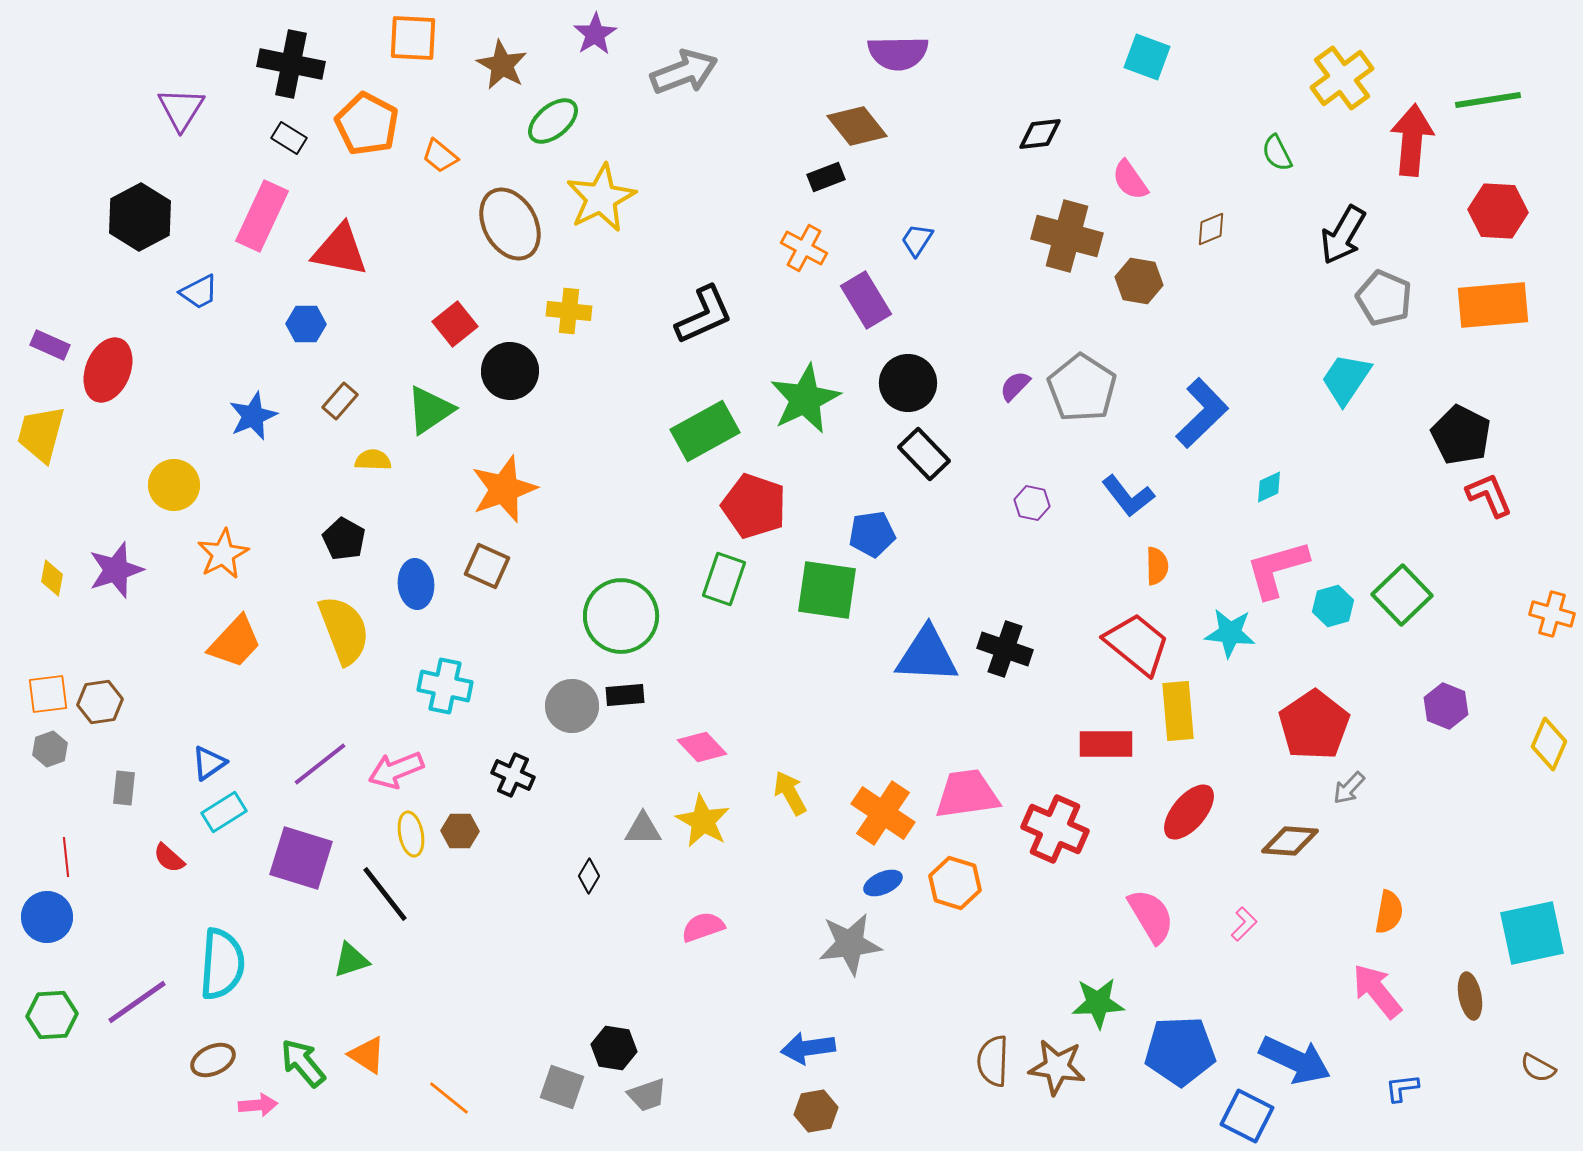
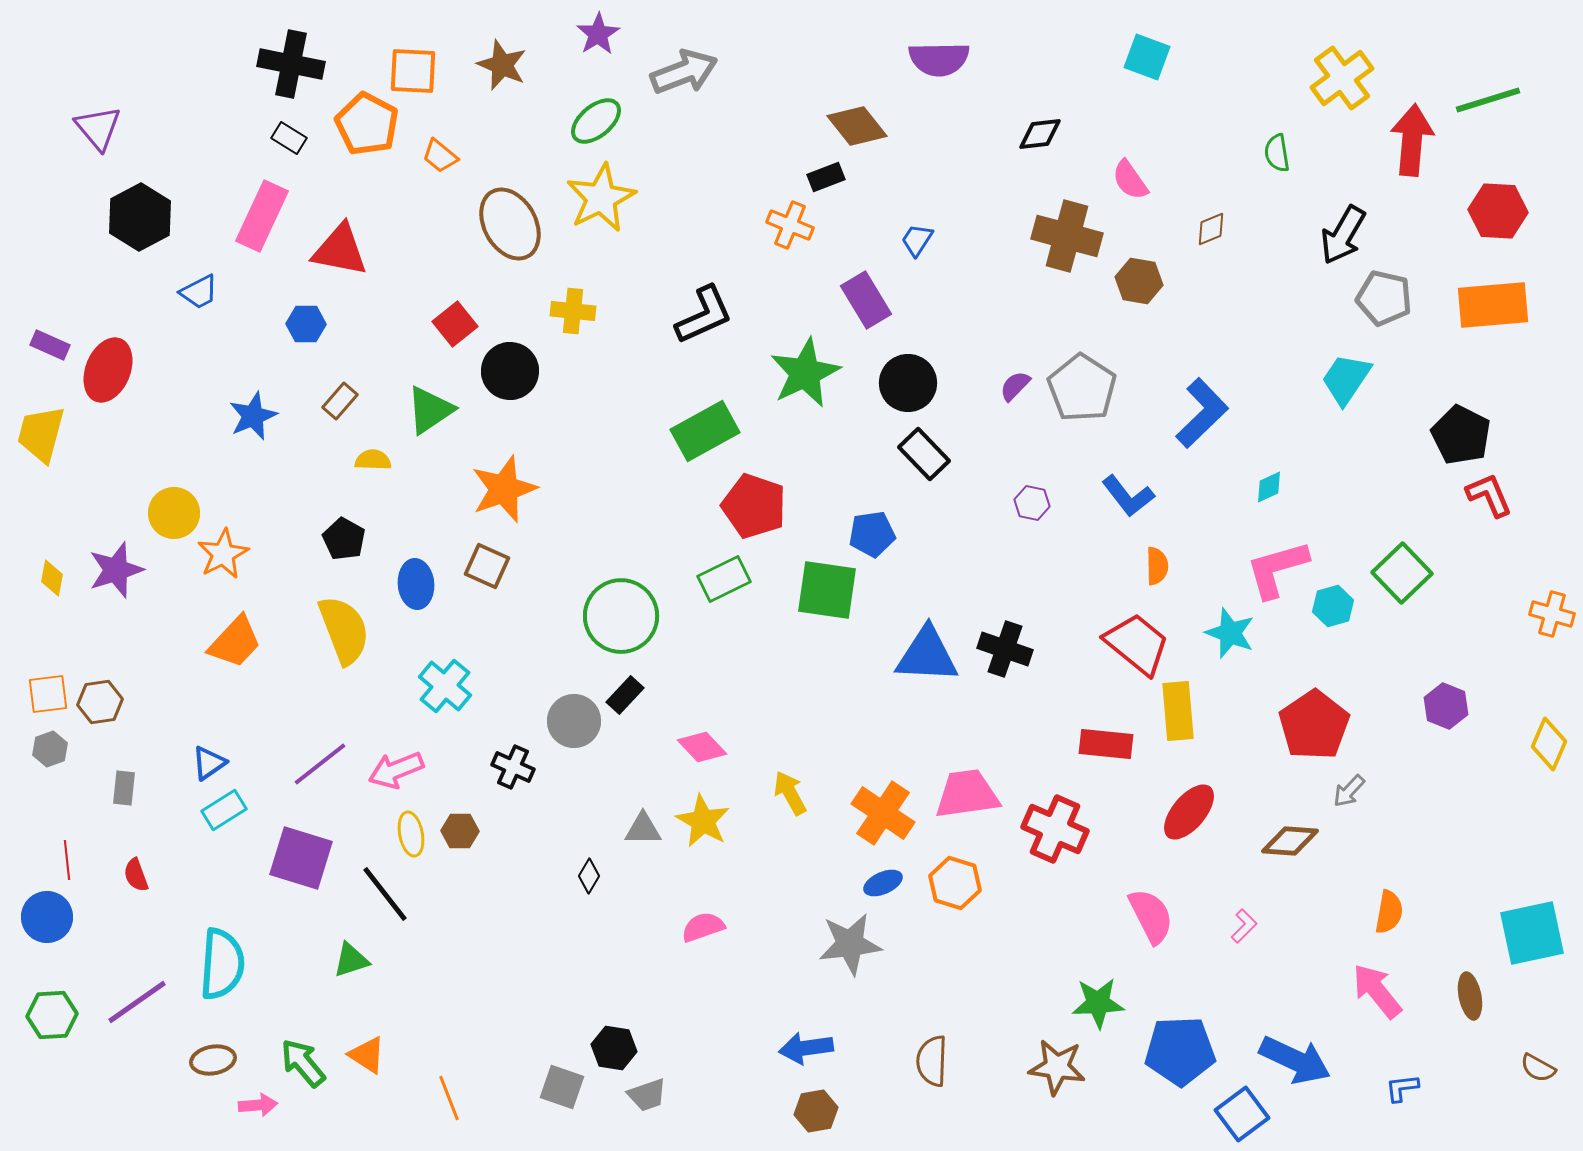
purple star at (595, 34): moved 3 px right
orange square at (413, 38): moved 33 px down
purple semicircle at (898, 53): moved 41 px right, 6 px down
brown star at (502, 65): rotated 6 degrees counterclockwise
green line at (1488, 100): rotated 8 degrees counterclockwise
purple triangle at (181, 109): moved 83 px left, 19 px down; rotated 12 degrees counterclockwise
green ellipse at (553, 121): moved 43 px right
green semicircle at (1277, 153): rotated 18 degrees clockwise
orange cross at (804, 248): moved 14 px left, 23 px up; rotated 6 degrees counterclockwise
gray pentagon at (1384, 298): rotated 10 degrees counterclockwise
yellow cross at (569, 311): moved 4 px right
green star at (805, 399): moved 26 px up
yellow circle at (174, 485): moved 28 px down
green rectangle at (724, 579): rotated 45 degrees clockwise
green square at (1402, 595): moved 22 px up
cyan star at (1230, 633): rotated 15 degrees clockwise
cyan cross at (445, 686): rotated 28 degrees clockwise
black rectangle at (625, 695): rotated 42 degrees counterclockwise
gray circle at (572, 706): moved 2 px right, 15 px down
red rectangle at (1106, 744): rotated 6 degrees clockwise
black cross at (513, 775): moved 8 px up
gray arrow at (1349, 788): moved 3 px down
cyan rectangle at (224, 812): moved 2 px up
red line at (66, 857): moved 1 px right, 3 px down
red semicircle at (169, 858): moved 33 px left, 17 px down; rotated 28 degrees clockwise
pink semicircle at (1151, 916): rotated 4 degrees clockwise
pink L-shape at (1244, 924): moved 2 px down
blue arrow at (808, 1048): moved 2 px left
brown ellipse at (213, 1060): rotated 15 degrees clockwise
brown semicircle at (993, 1061): moved 61 px left
orange line at (449, 1098): rotated 30 degrees clockwise
blue square at (1247, 1116): moved 5 px left, 2 px up; rotated 26 degrees clockwise
